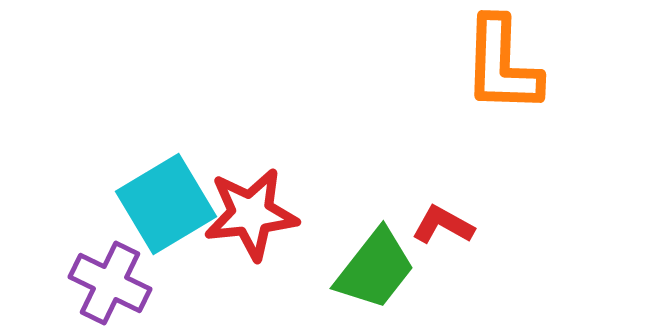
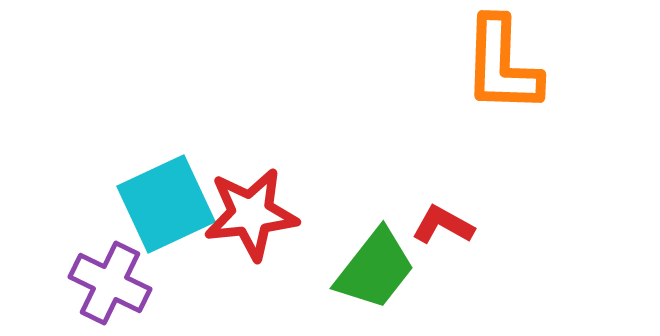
cyan square: rotated 6 degrees clockwise
